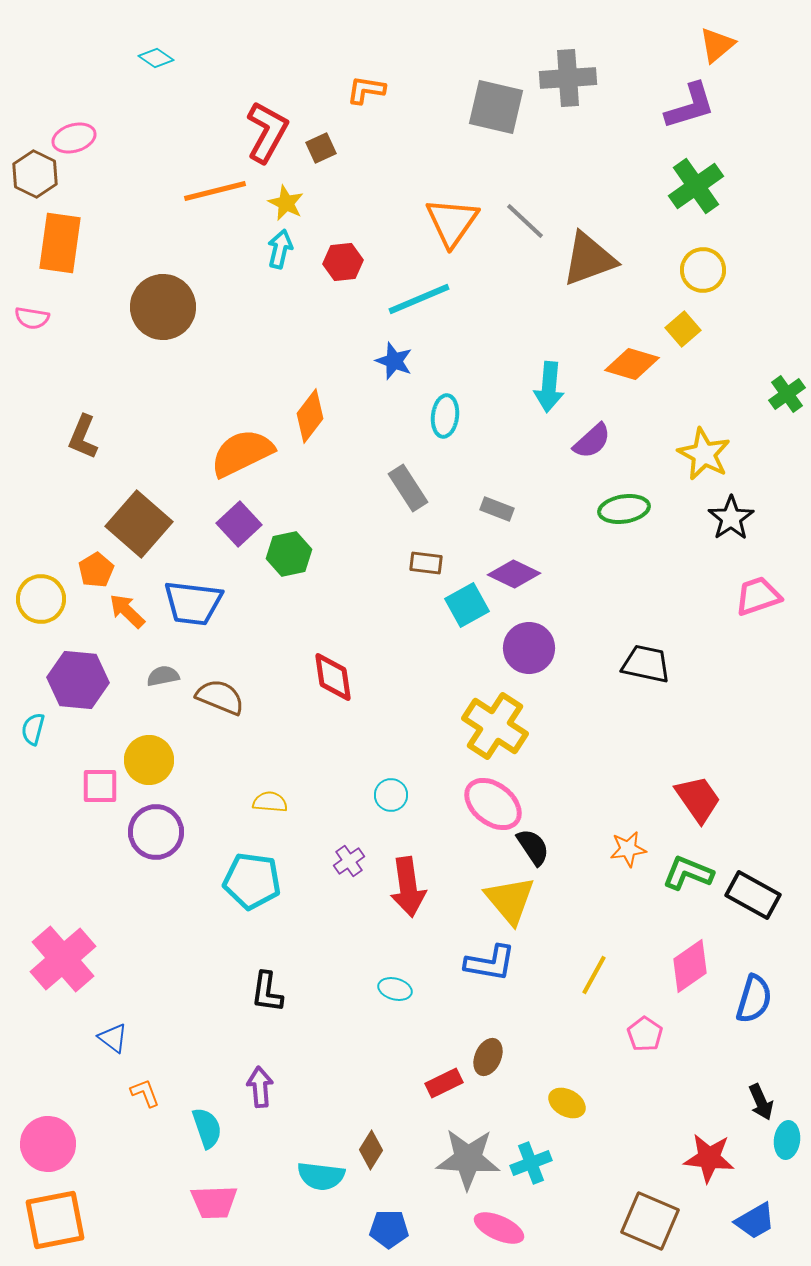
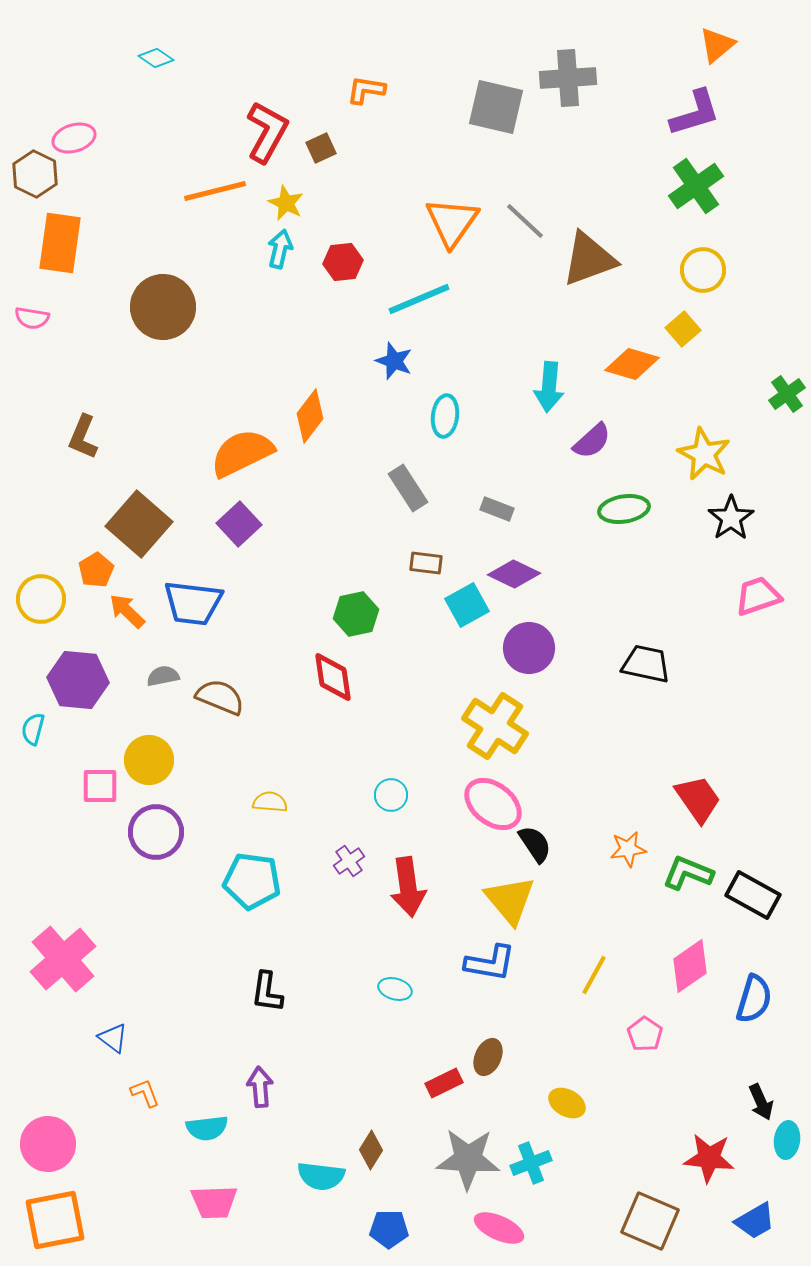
purple L-shape at (690, 106): moved 5 px right, 7 px down
green hexagon at (289, 554): moved 67 px right, 60 px down
black semicircle at (533, 847): moved 2 px right, 3 px up
cyan semicircle at (207, 1128): rotated 102 degrees clockwise
